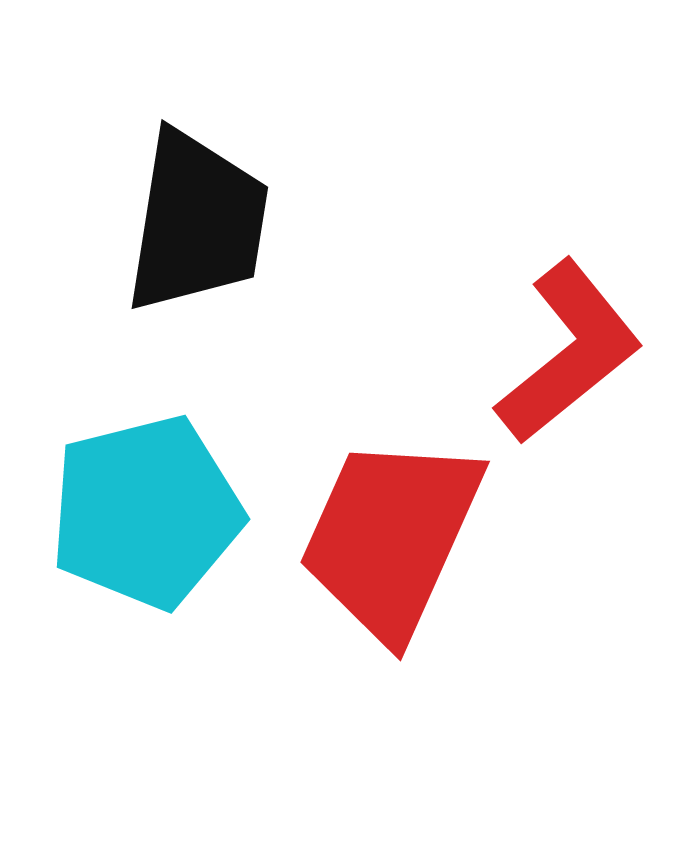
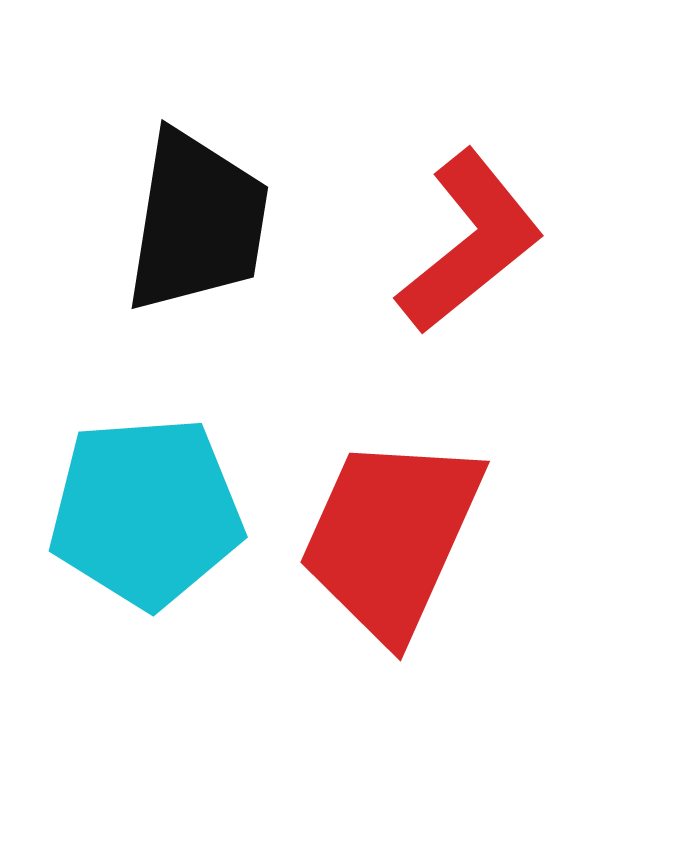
red L-shape: moved 99 px left, 110 px up
cyan pentagon: rotated 10 degrees clockwise
